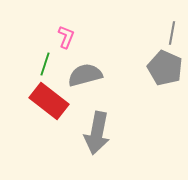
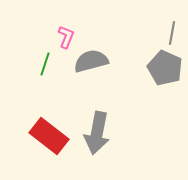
gray semicircle: moved 6 px right, 14 px up
red rectangle: moved 35 px down
